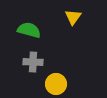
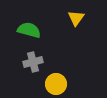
yellow triangle: moved 3 px right, 1 px down
gray cross: rotated 18 degrees counterclockwise
